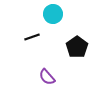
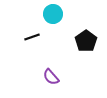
black pentagon: moved 9 px right, 6 px up
purple semicircle: moved 4 px right
